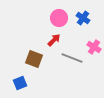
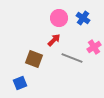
pink cross: rotated 24 degrees clockwise
